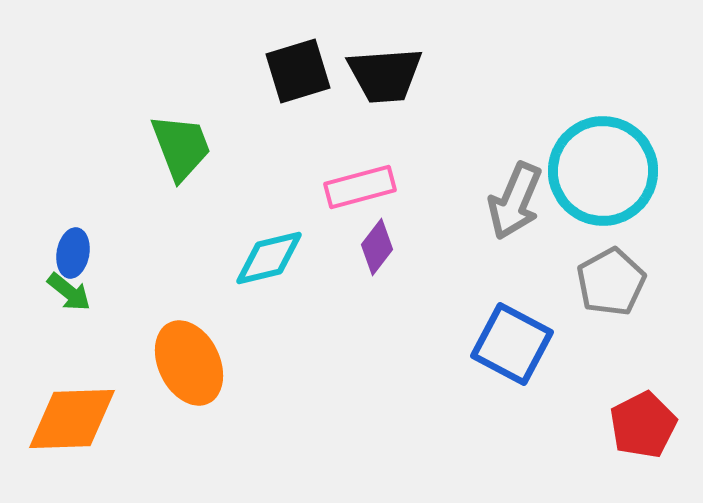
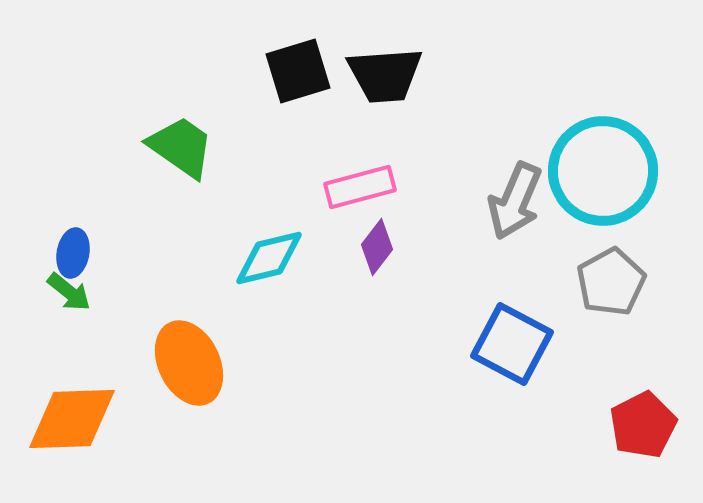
green trapezoid: rotated 34 degrees counterclockwise
